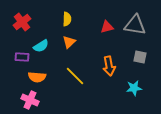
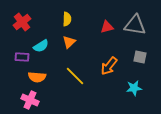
orange arrow: rotated 48 degrees clockwise
